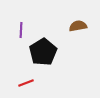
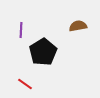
red line: moved 1 px left, 1 px down; rotated 56 degrees clockwise
